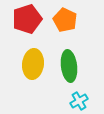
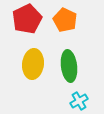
red pentagon: rotated 8 degrees counterclockwise
